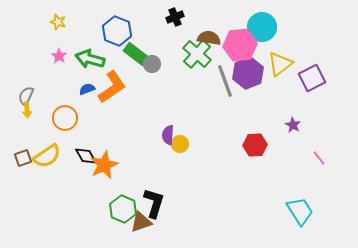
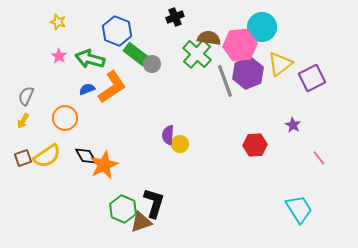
yellow arrow: moved 4 px left, 11 px down; rotated 35 degrees clockwise
cyan trapezoid: moved 1 px left, 2 px up
